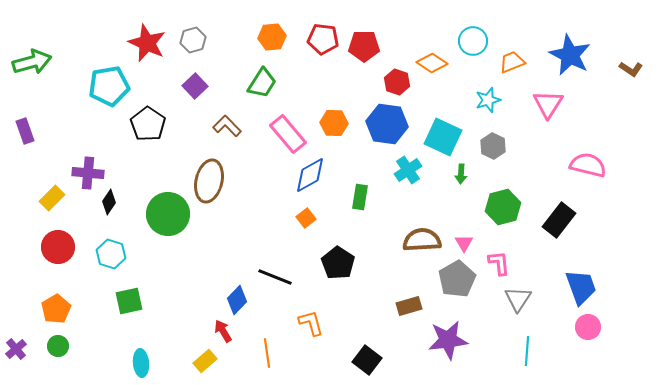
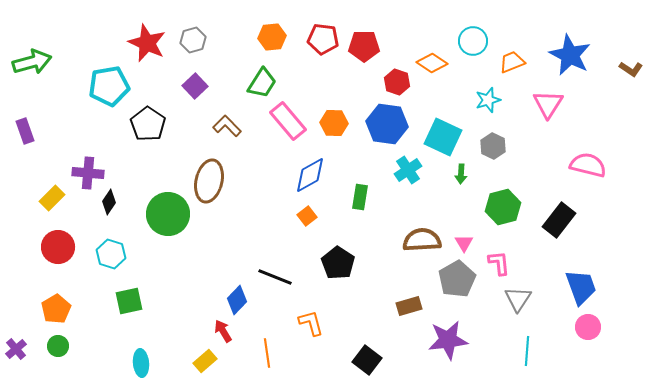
pink rectangle at (288, 134): moved 13 px up
orange square at (306, 218): moved 1 px right, 2 px up
